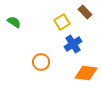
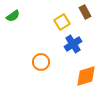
brown rectangle: rotated 16 degrees clockwise
green semicircle: moved 1 px left, 6 px up; rotated 112 degrees clockwise
orange diamond: moved 3 px down; rotated 25 degrees counterclockwise
